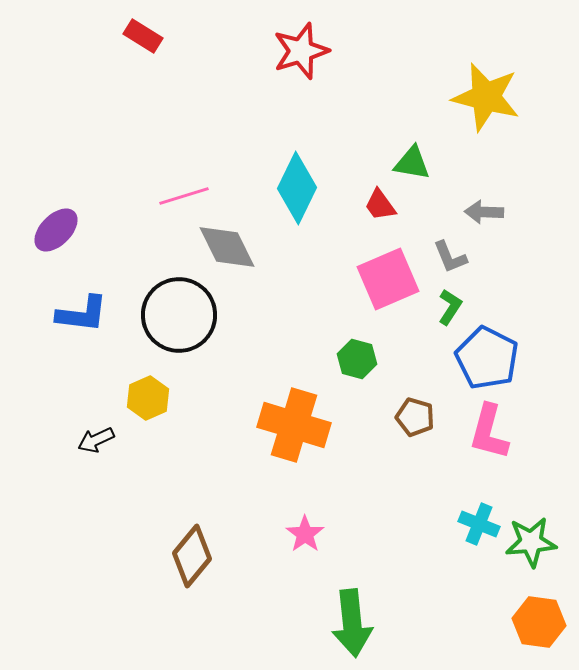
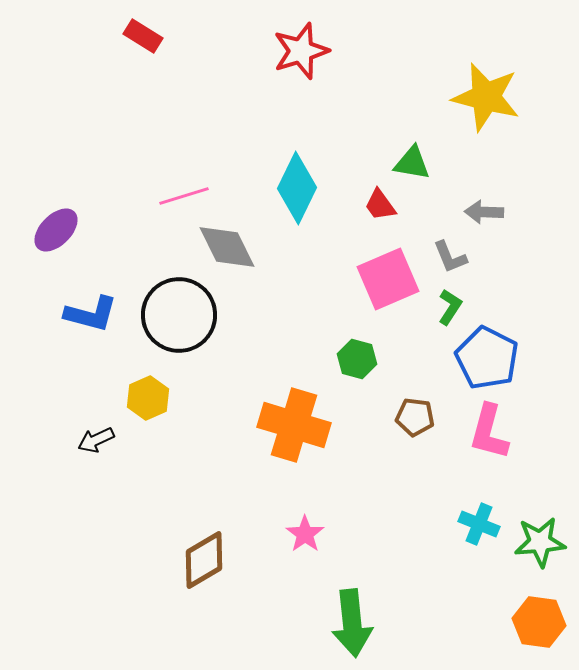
blue L-shape: moved 9 px right; rotated 8 degrees clockwise
brown pentagon: rotated 9 degrees counterclockwise
green star: moved 9 px right
brown diamond: moved 12 px right, 4 px down; rotated 20 degrees clockwise
